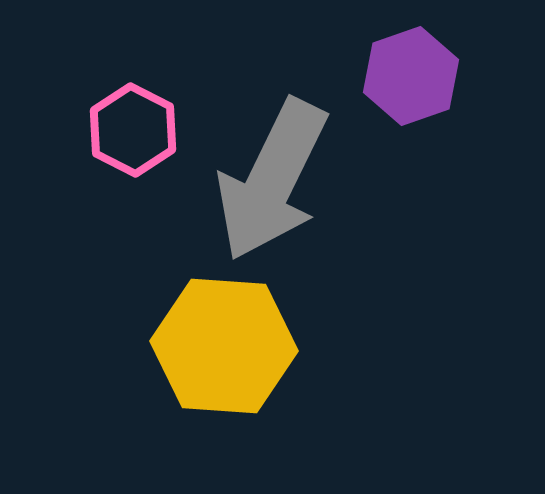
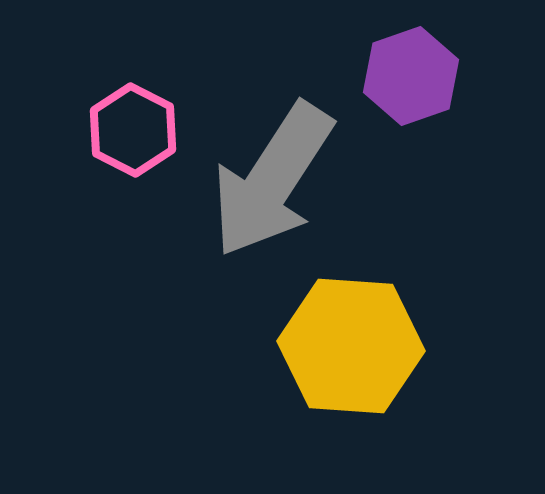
gray arrow: rotated 7 degrees clockwise
yellow hexagon: moved 127 px right
